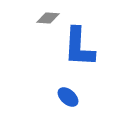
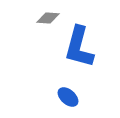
blue L-shape: rotated 12 degrees clockwise
